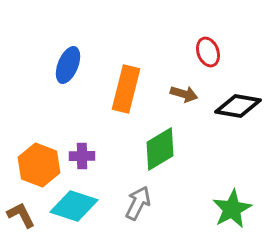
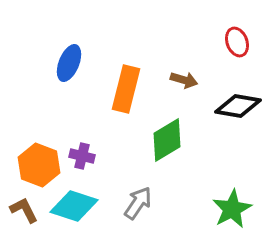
red ellipse: moved 29 px right, 10 px up
blue ellipse: moved 1 px right, 2 px up
brown arrow: moved 14 px up
green diamond: moved 7 px right, 9 px up
purple cross: rotated 15 degrees clockwise
gray arrow: rotated 8 degrees clockwise
brown L-shape: moved 3 px right, 5 px up
